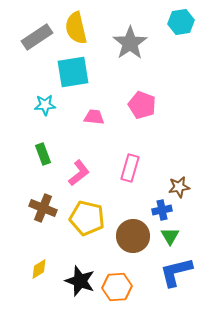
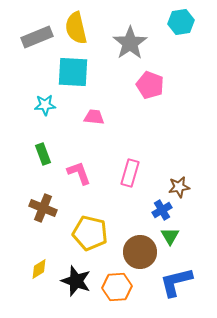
gray rectangle: rotated 12 degrees clockwise
cyan square: rotated 12 degrees clockwise
pink pentagon: moved 8 px right, 20 px up
pink rectangle: moved 5 px down
pink L-shape: rotated 72 degrees counterclockwise
blue cross: rotated 18 degrees counterclockwise
yellow pentagon: moved 3 px right, 15 px down
brown circle: moved 7 px right, 16 px down
blue L-shape: moved 10 px down
black star: moved 4 px left
